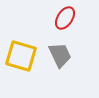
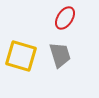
gray trapezoid: rotated 8 degrees clockwise
